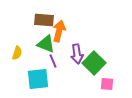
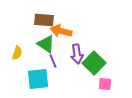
orange arrow: moved 2 px right; rotated 90 degrees counterclockwise
green triangle: rotated 12 degrees clockwise
pink square: moved 2 px left
